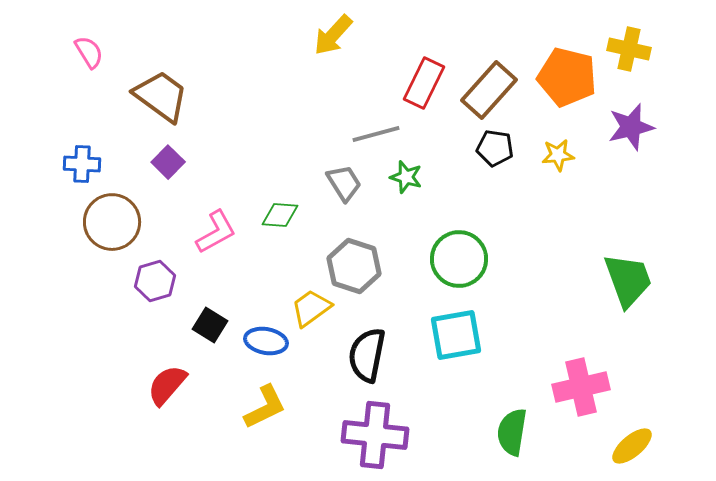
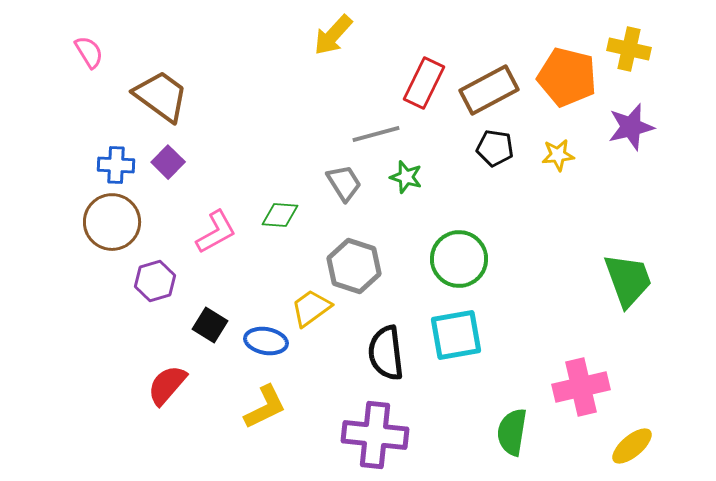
brown rectangle: rotated 20 degrees clockwise
blue cross: moved 34 px right, 1 px down
black semicircle: moved 19 px right, 2 px up; rotated 18 degrees counterclockwise
